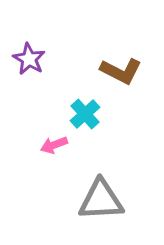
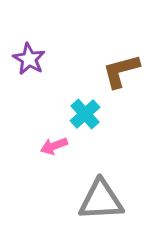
brown L-shape: rotated 138 degrees clockwise
pink arrow: moved 1 px down
